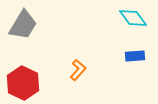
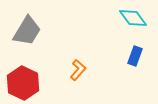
gray trapezoid: moved 4 px right, 6 px down
blue rectangle: rotated 66 degrees counterclockwise
